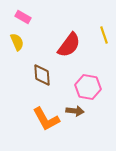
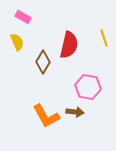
yellow line: moved 3 px down
red semicircle: rotated 24 degrees counterclockwise
brown diamond: moved 1 px right, 13 px up; rotated 35 degrees clockwise
brown arrow: moved 1 px down
orange L-shape: moved 3 px up
